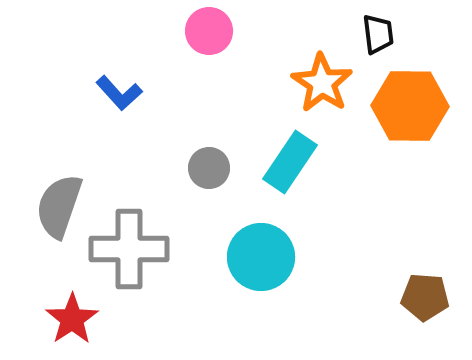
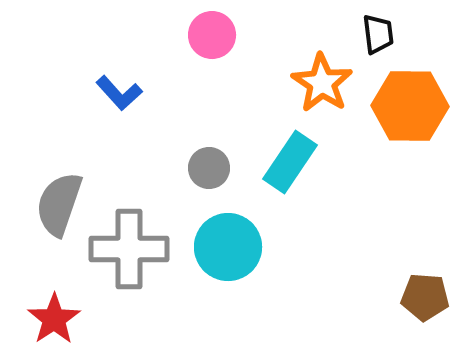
pink circle: moved 3 px right, 4 px down
gray semicircle: moved 2 px up
cyan circle: moved 33 px left, 10 px up
red star: moved 18 px left
